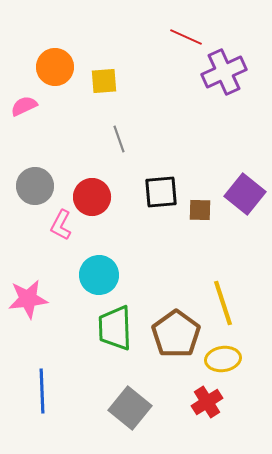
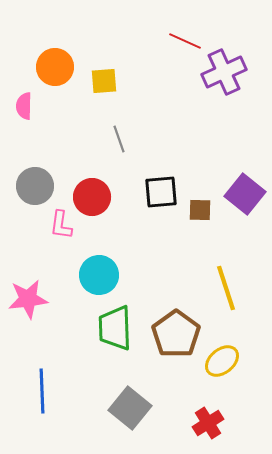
red line: moved 1 px left, 4 px down
pink semicircle: rotated 64 degrees counterclockwise
pink L-shape: rotated 20 degrees counterclockwise
yellow line: moved 3 px right, 15 px up
yellow ellipse: moved 1 px left, 2 px down; rotated 32 degrees counterclockwise
red cross: moved 1 px right, 21 px down
